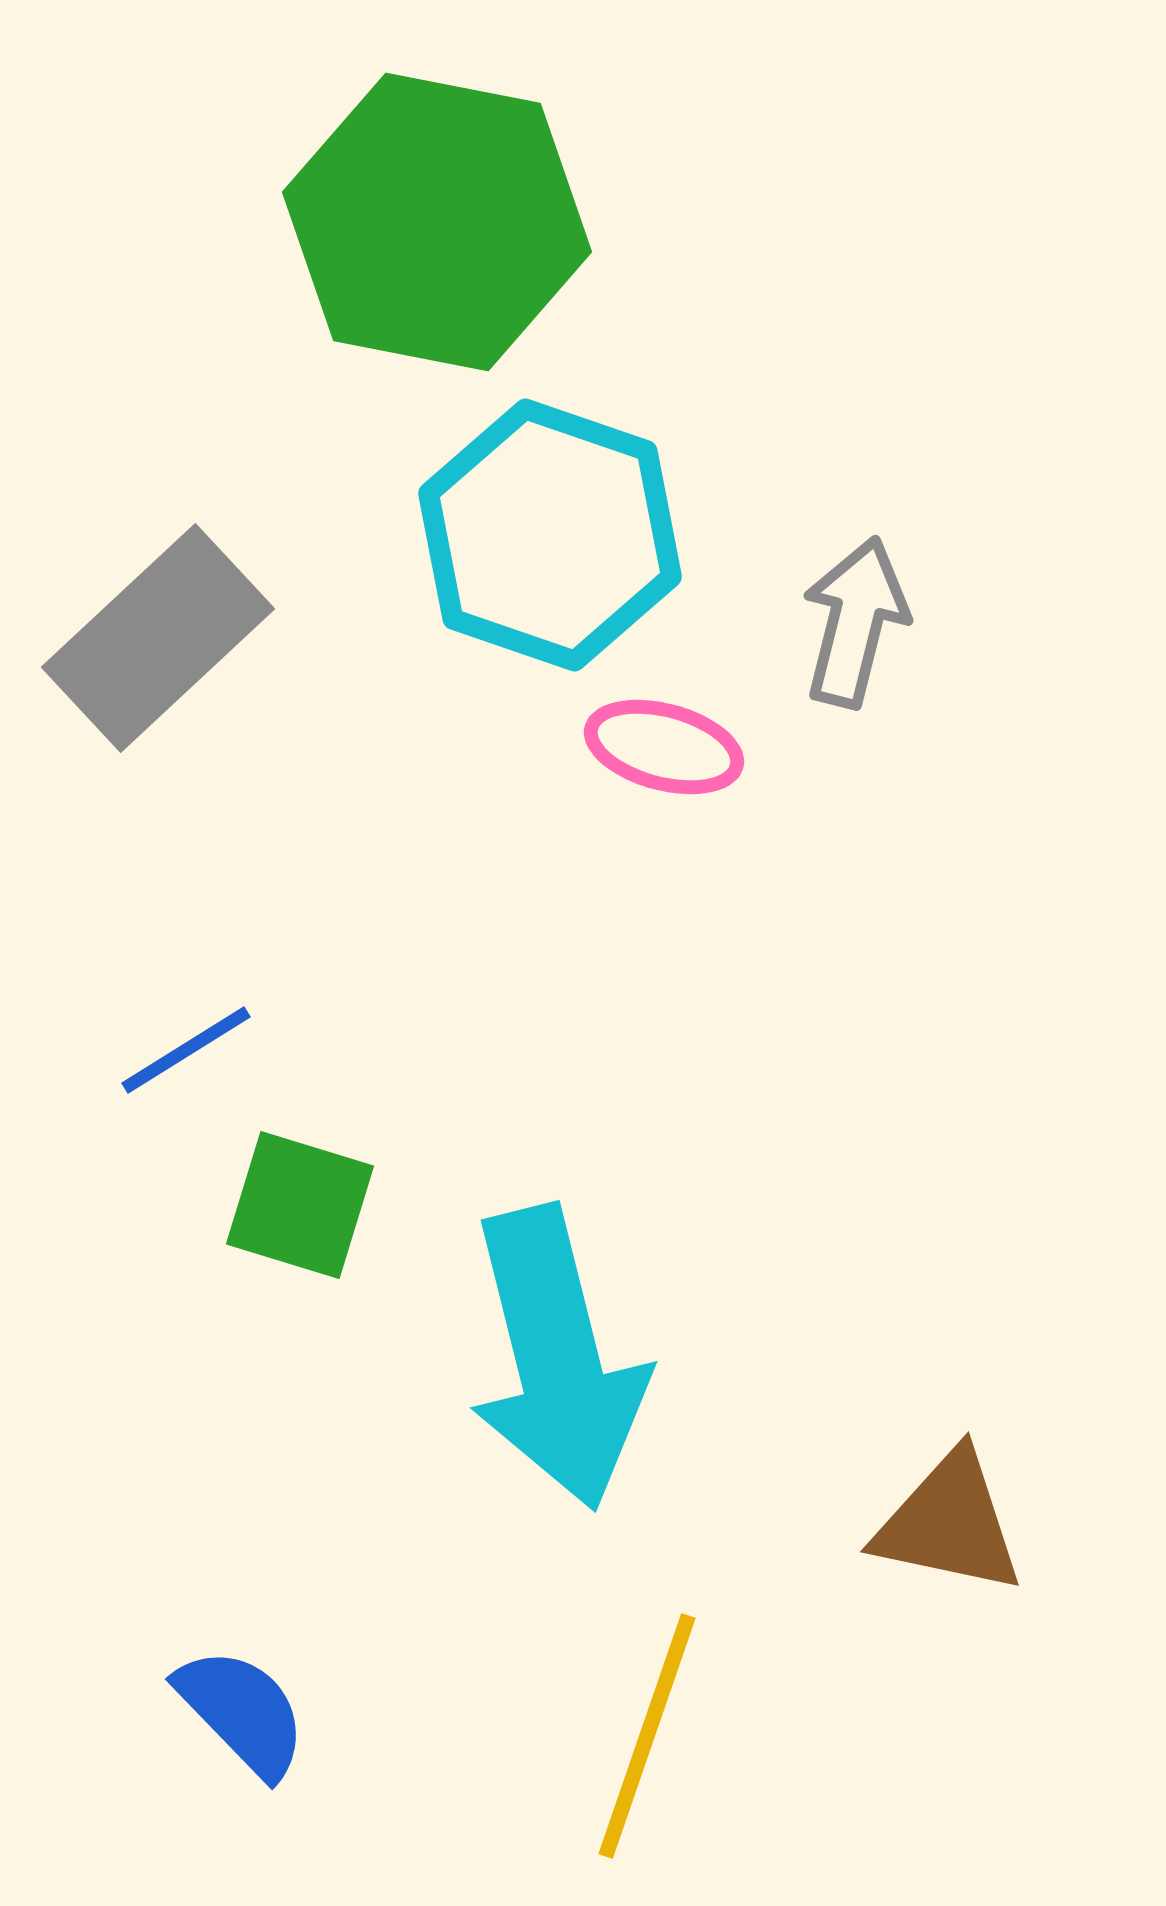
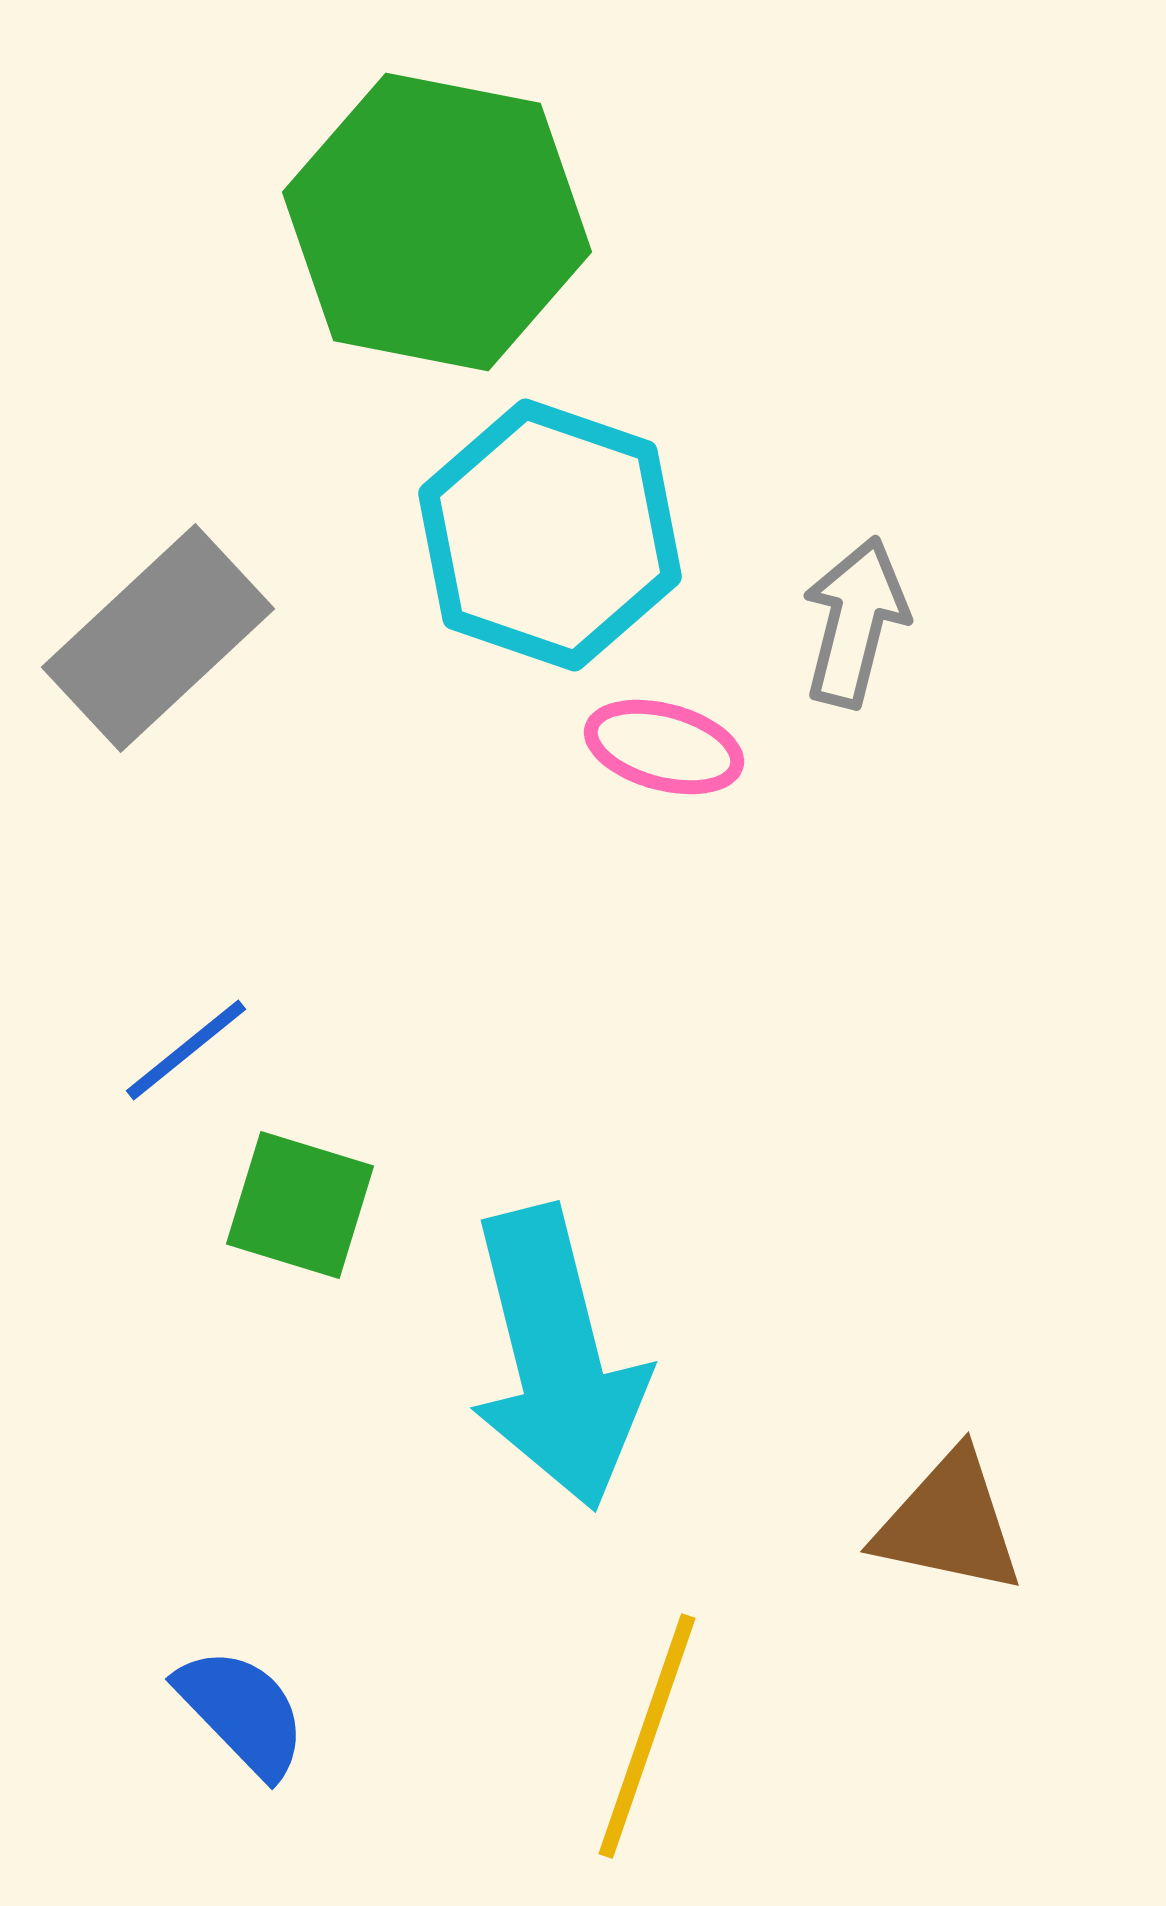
blue line: rotated 7 degrees counterclockwise
